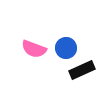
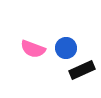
pink semicircle: moved 1 px left
